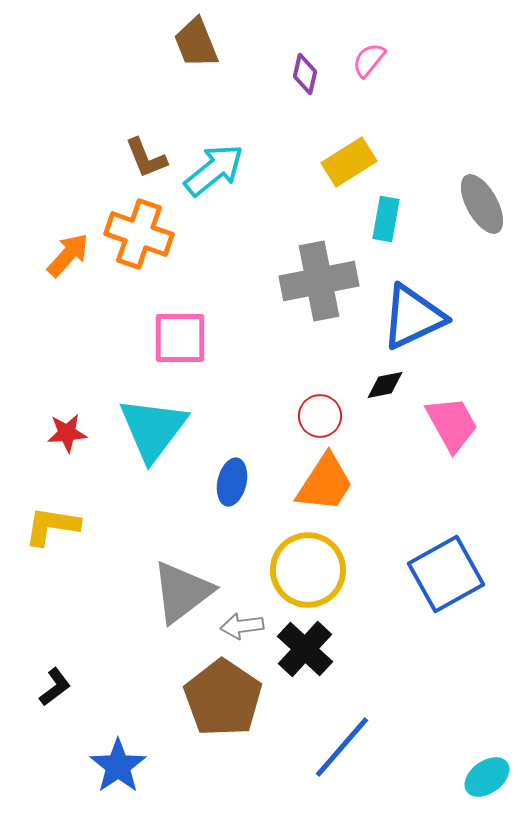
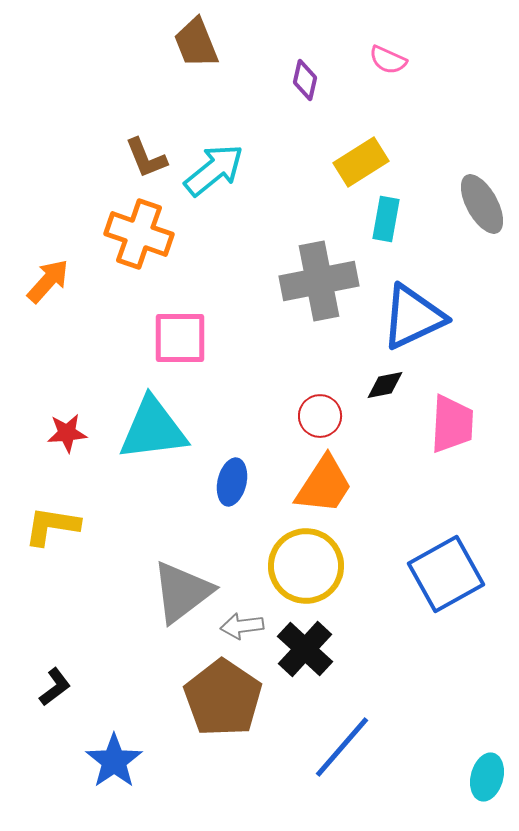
pink semicircle: moved 19 px right; rotated 105 degrees counterclockwise
purple diamond: moved 6 px down
yellow rectangle: moved 12 px right
orange arrow: moved 20 px left, 26 px down
pink trapezoid: rotated 32 degrees clockwise
cyan triangle: rotated 46 degrees clockwise
orange trapezoid: moved 1 px left, 2 px down
yellow circle: moved 2 px left, 4 px up
blue star: moved 4 px left, 5 px up
cyan ellipse: rotated 39 degrees counterclockwise
